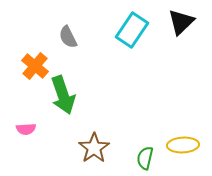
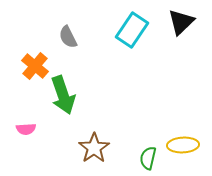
green semicircle: moved 3 px right
